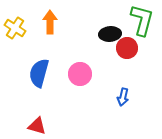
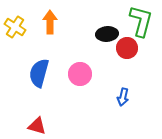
green L-shape: moved 1 px left, 1 px down
yellow cross: moved 1 px up
black ellipse: moved 3 px left
